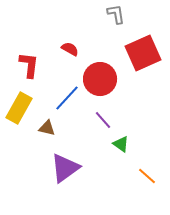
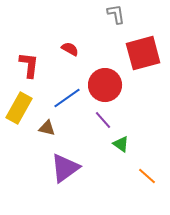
red square: rotated 9 degrees clockwise
red circle: moved 5 px right, 6 px down
blue line: rotated 12 degrees clockwise
